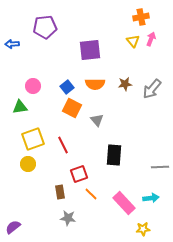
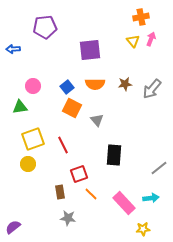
blue arrow: moved 1 px right, 5 px down
gray line: moved 1 px left, 1 px down; rotated 36 degrees counterclockwise
